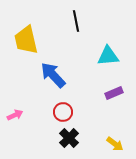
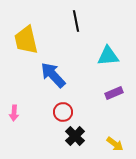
pink arrow: moved 1 px left, 2 px up; rotated 119 degrees clockwise
black cross: moved 6 px right, 2 px up
